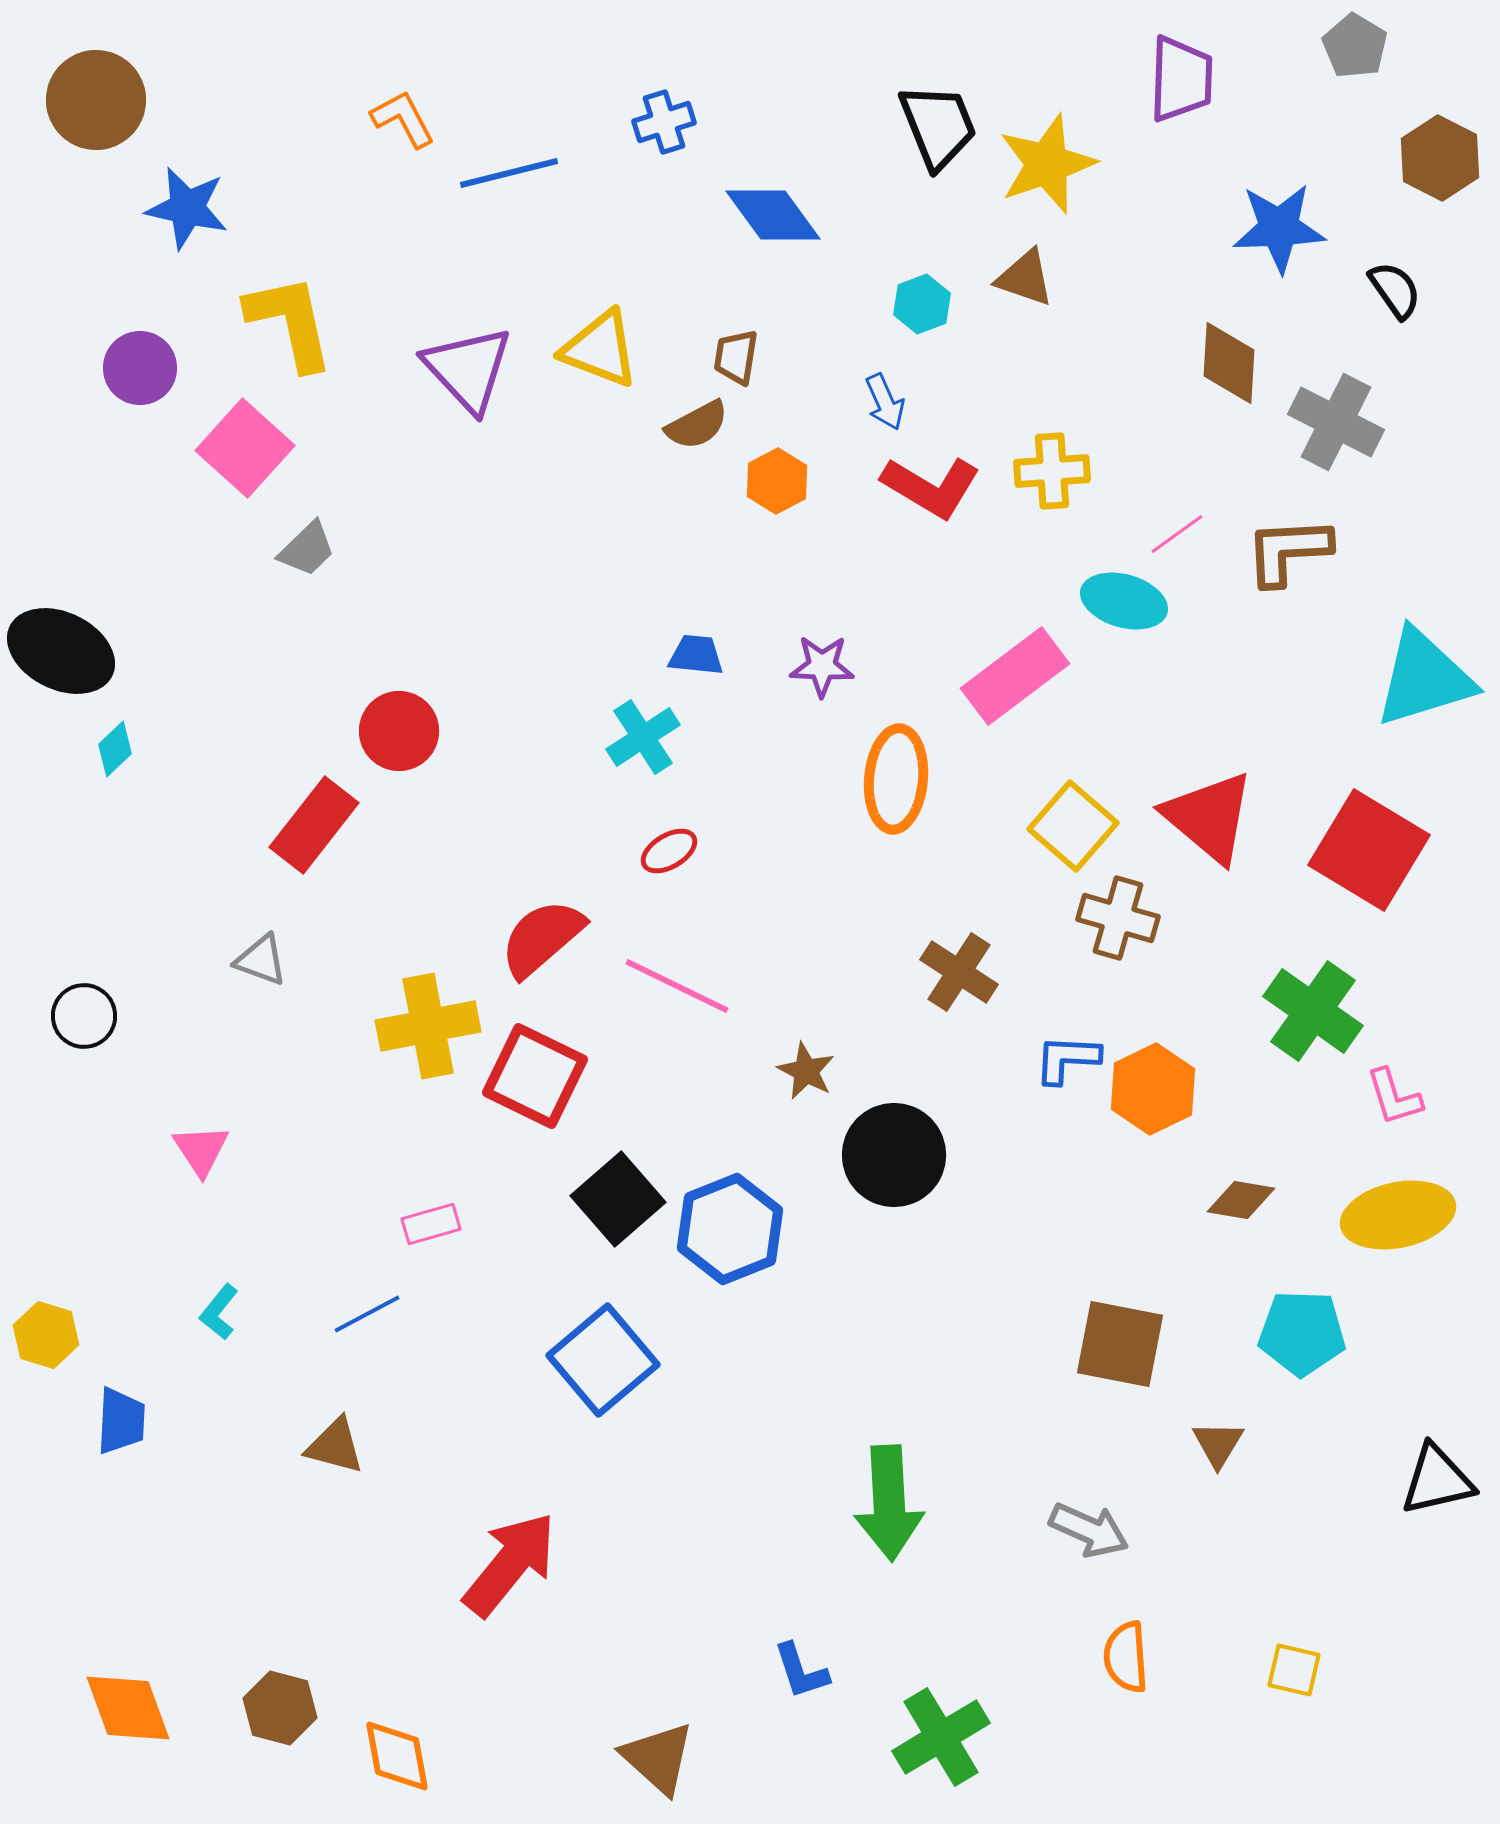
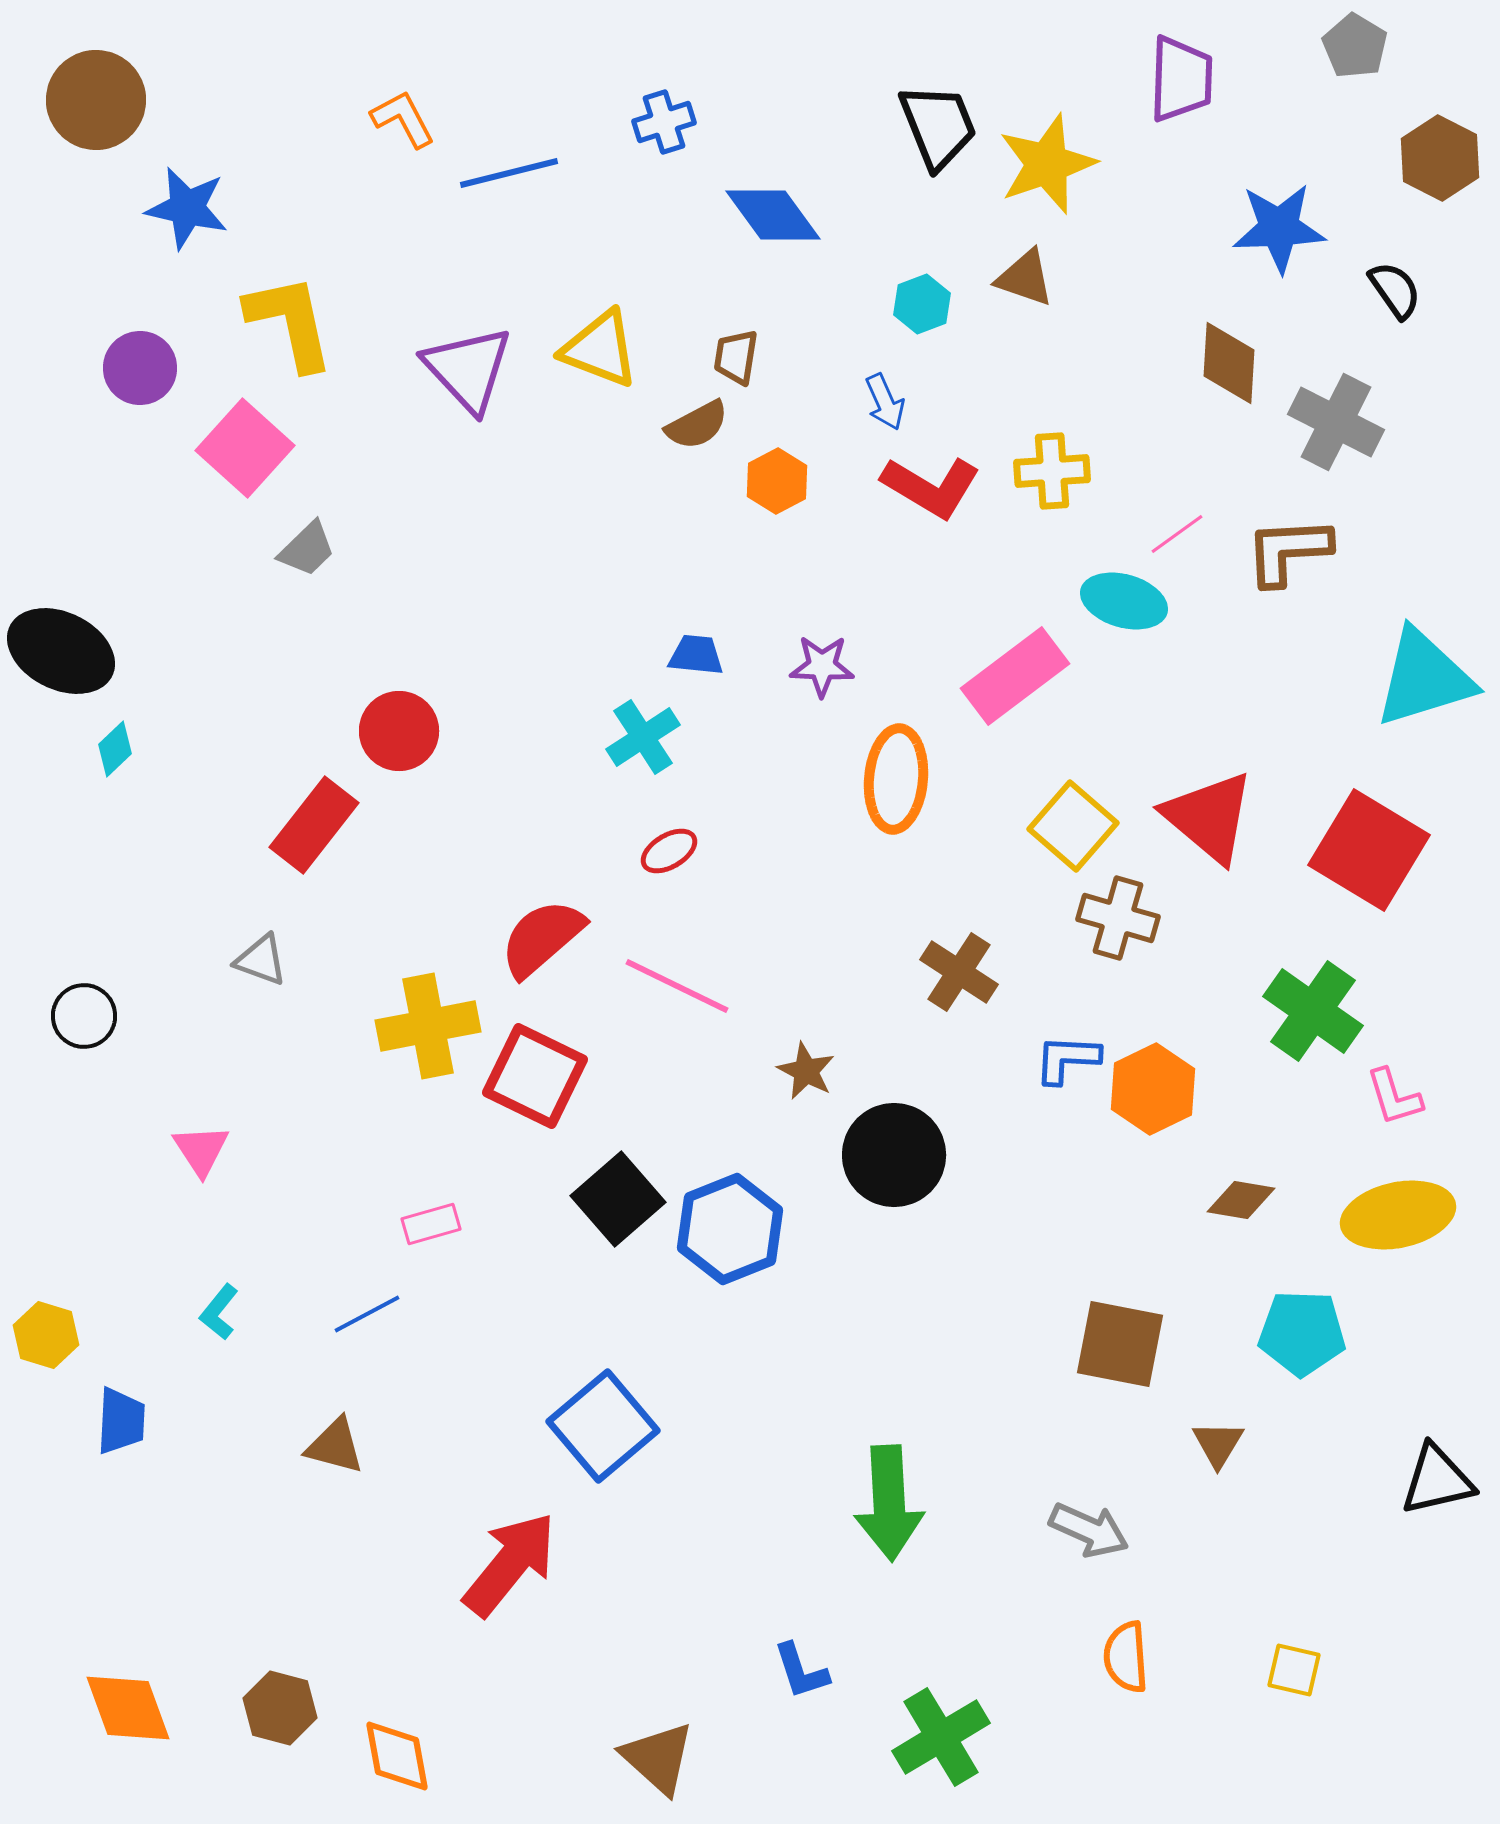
blue square at (603, 1360): moved 66 px down
